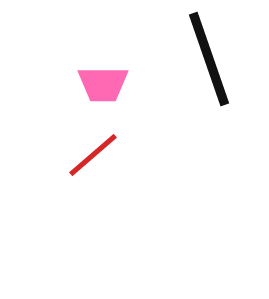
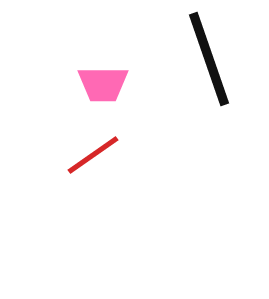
red line: rotated 6 degrees clockwise
